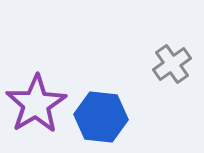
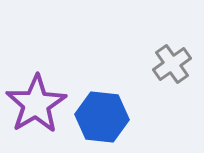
blue hexagon: moved 1 px right
